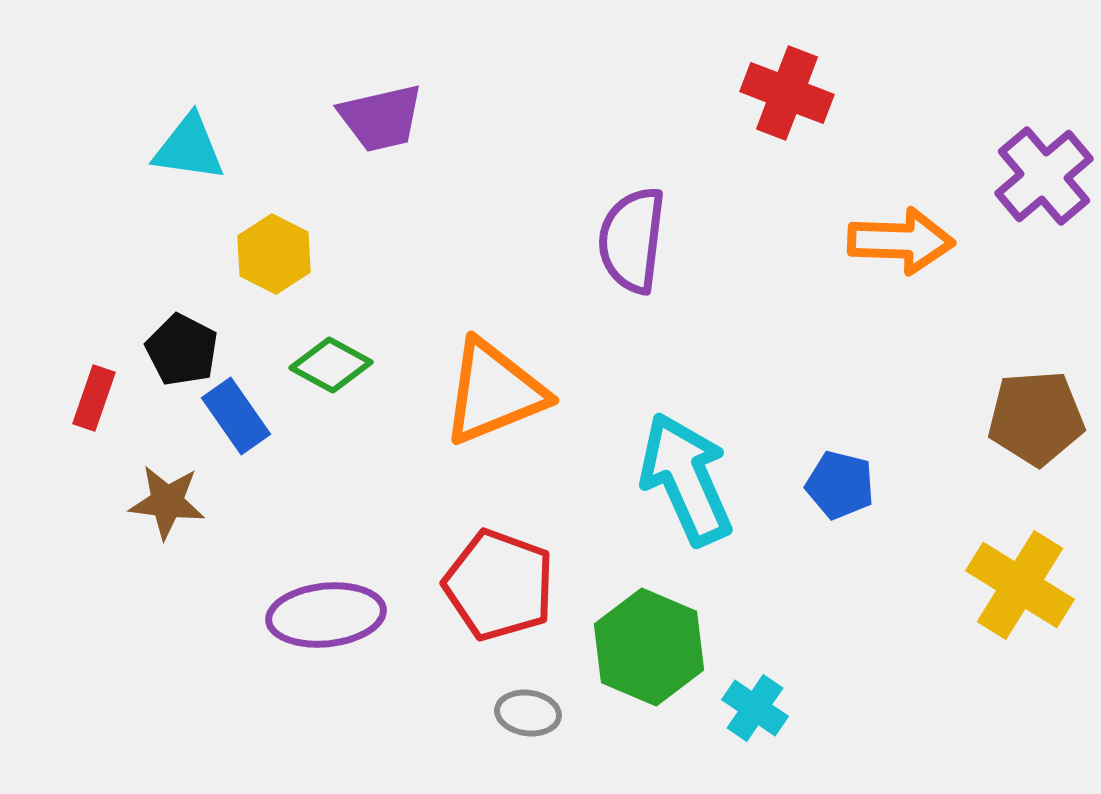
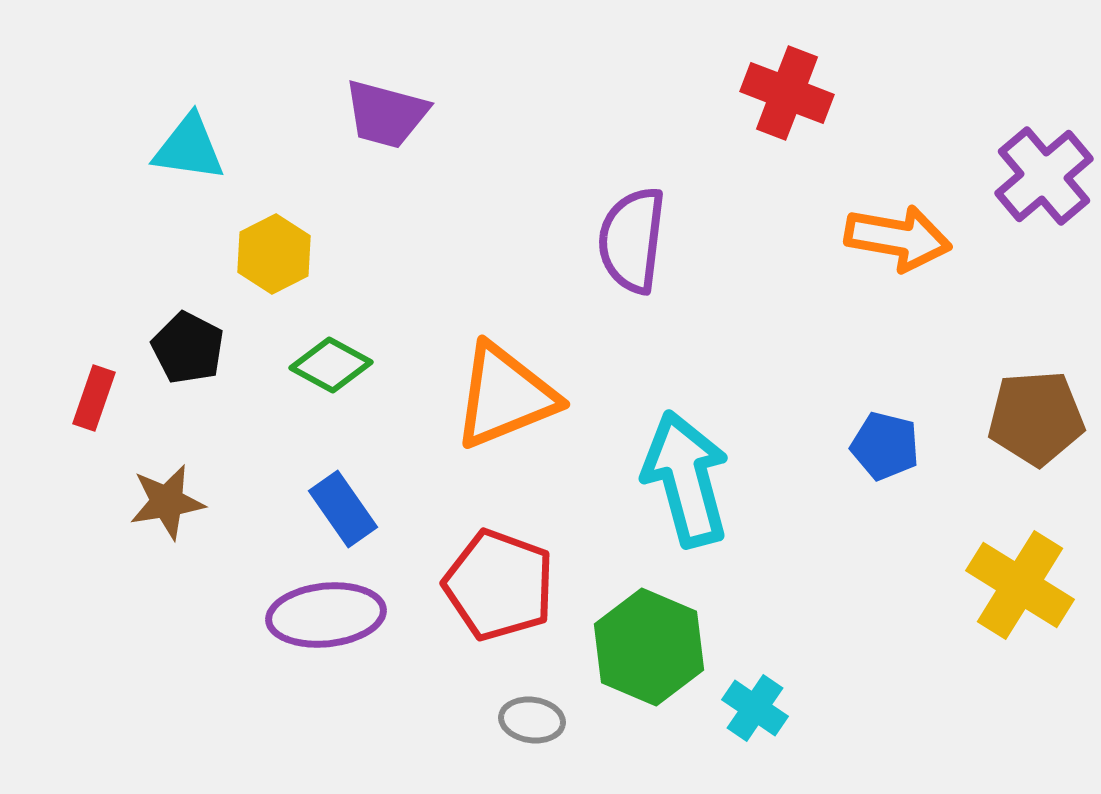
purple trapezoid: moved 5 px right, 4 px up; rotated 28 degrees clockwise
orange arrow: moved 3 px left, 3 px up; rotated 8 degrees clockwise
yellow hexagon: rotated 6 degrees clockwise
black pentagon: moved 6 px right, 2 px up
orange triangle: moved 11 px right, 4 px down
blue rectangle: moved 107 px right, 93 px down
cyan arrow: rotated 9 degrees clockwise
blue pentagon: moved 45 px right, 39 px up
brown star: rotated 16 degrees counterclockwise
gray ellipse: moved 4 px right, 7 px down
